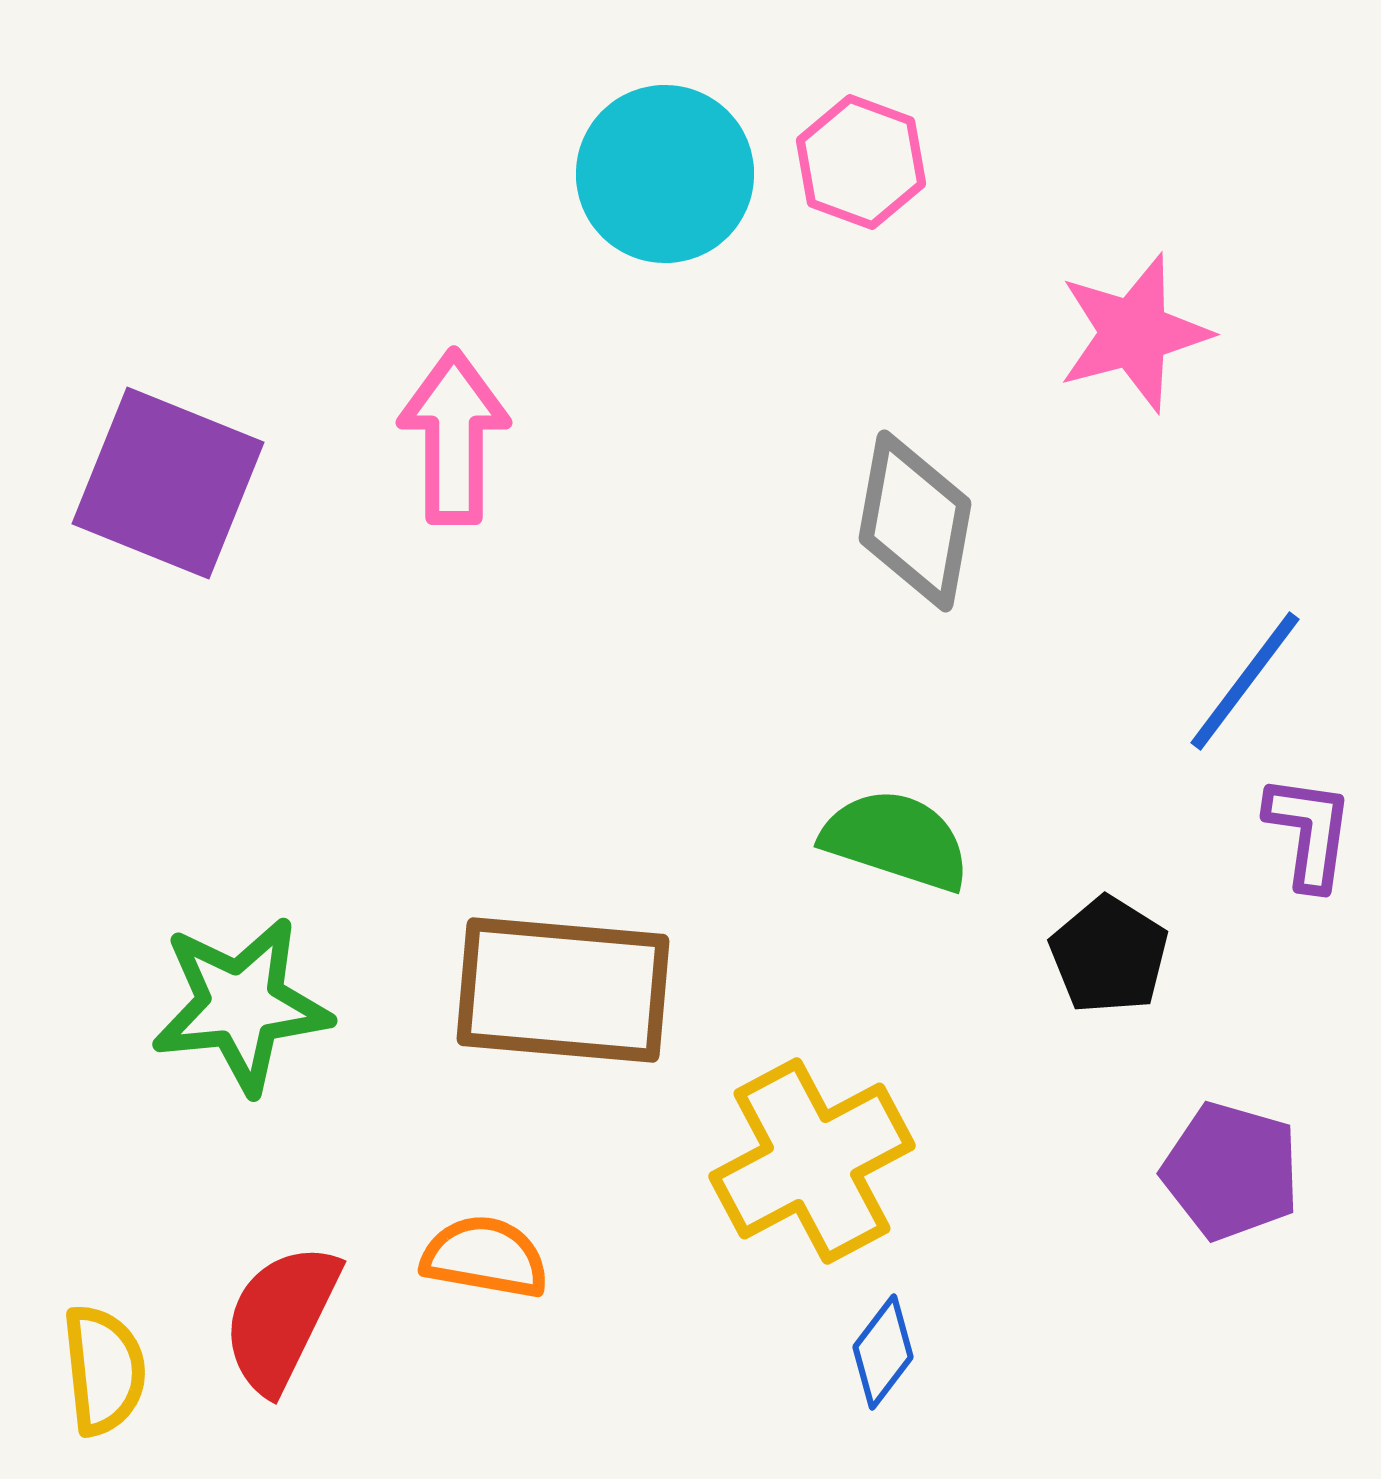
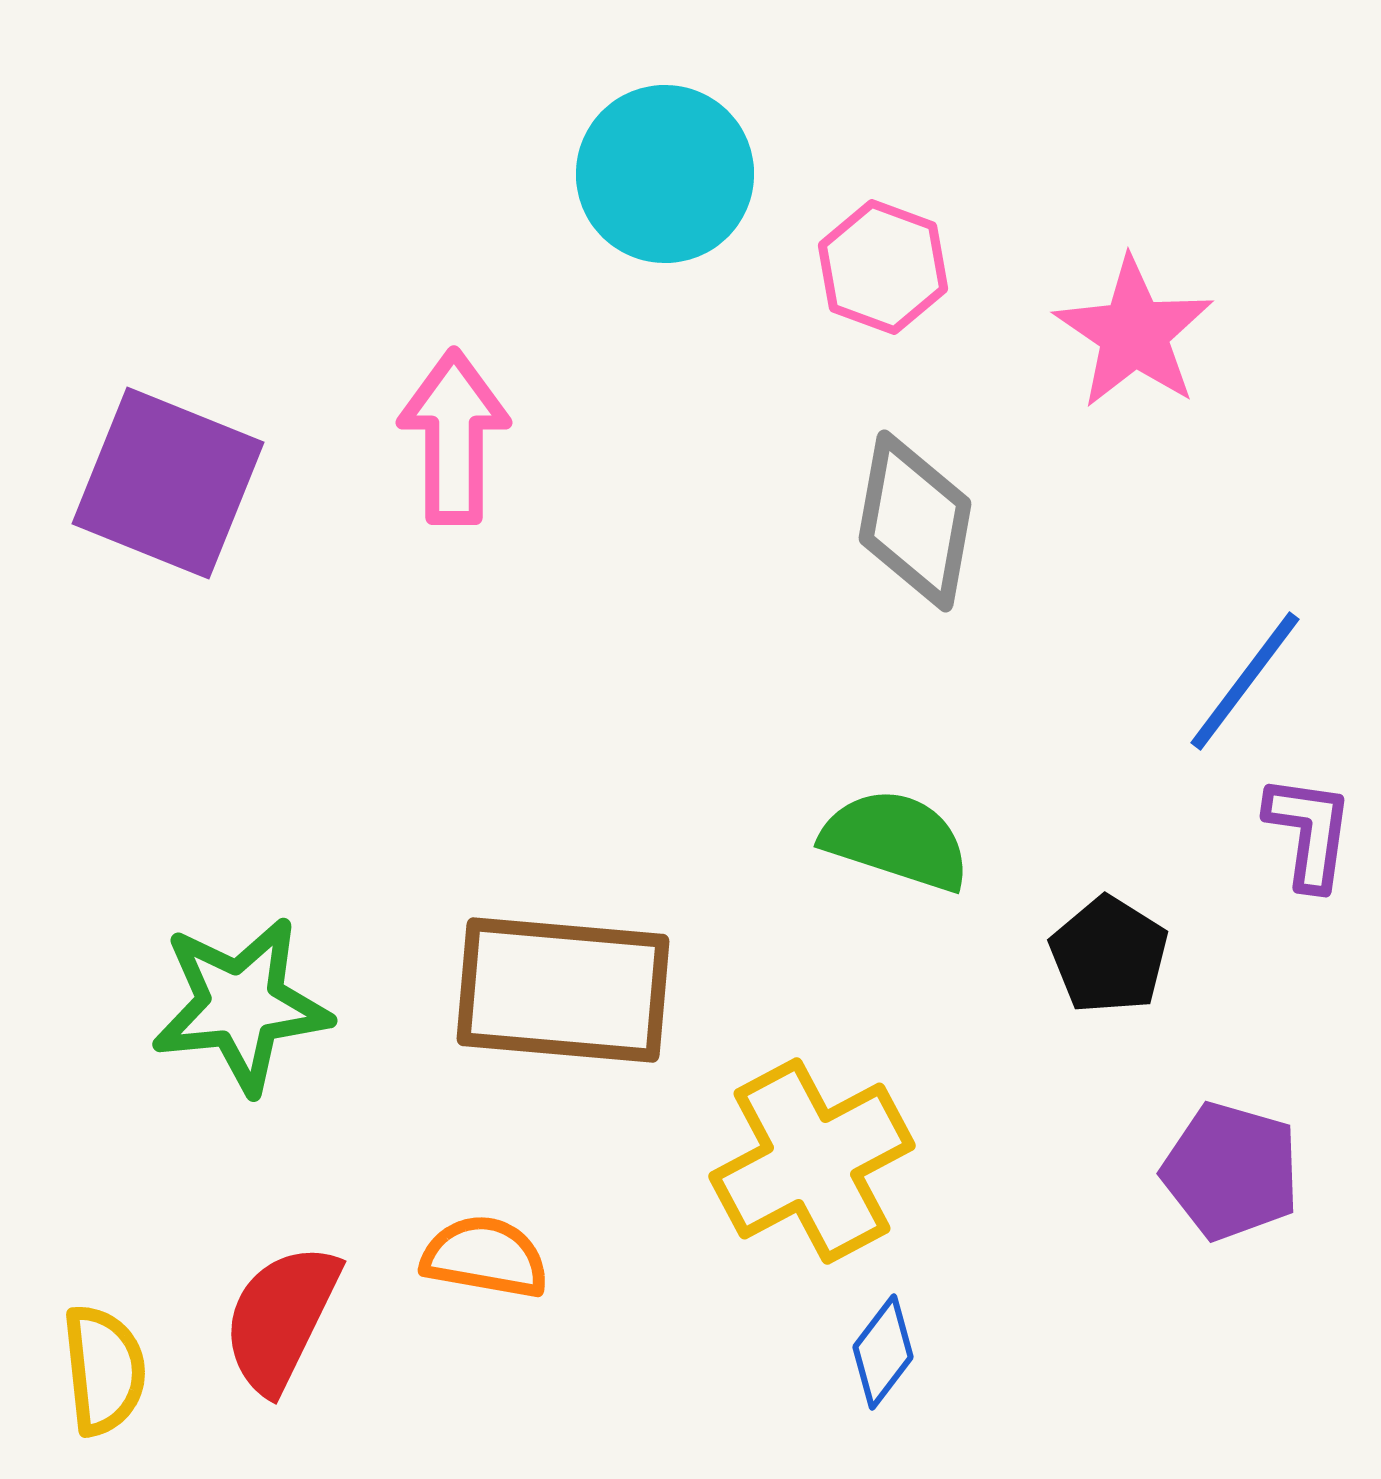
pink hexagon: moved 22 px right, 105 px down
pink star: rotated 23 degrees counterclockwise
